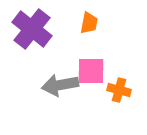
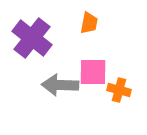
purple cross: moved 9 px down
pink square: moved 2 px right, 1 px down
gray arrow: rotated 12 degrees clockwise
